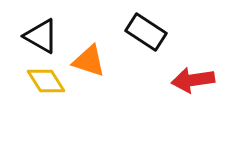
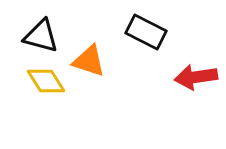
black rectangle: rotated 6 degrees counterclockwise
black triangle: rotated 15 degrees counterclockwise
red arrow: moved 3 px right, 3 px up
